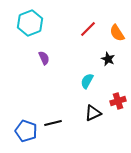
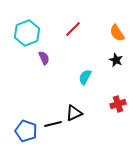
cyan hexagon: moved 3 px left, 10 px down
red line: moved 15 px left
black star: moved 8 px right, 1 px down
cyan semicircle: moved 2 px left, 4 px up
red cross: moved 3 px down
black triangle: moved 19 px left
black line: moved 1 px down
